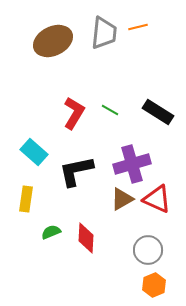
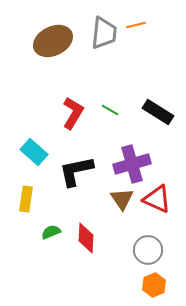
orange line: moved 2 px left, 2 px up
red L-shape: moved 1 px left
brown triangle: rotated 35 degrees counterclockwise
